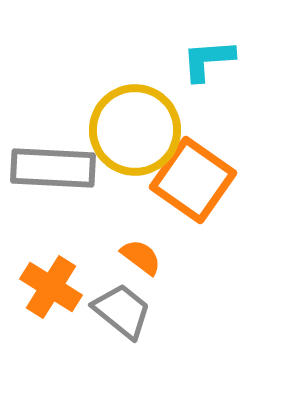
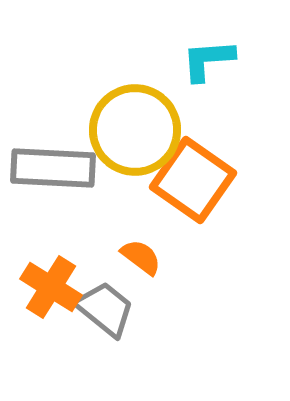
gray trapezoid: moved 17 px left, 2 px up
